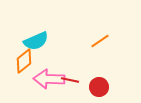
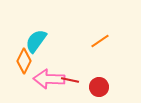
cyan semicircle: rotated 150 degrees clockwise
orange diamond: rotated 25 degrees counterclockwise
